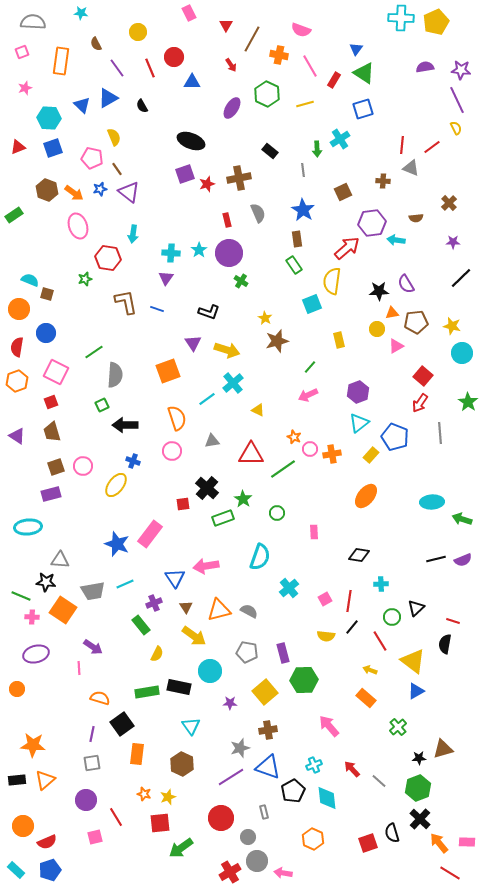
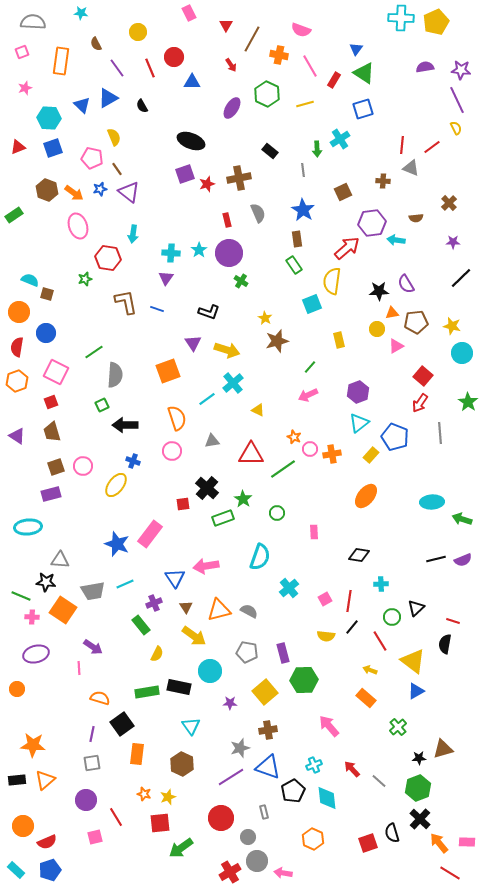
orange circle at (19, 309): moved 3 px down
